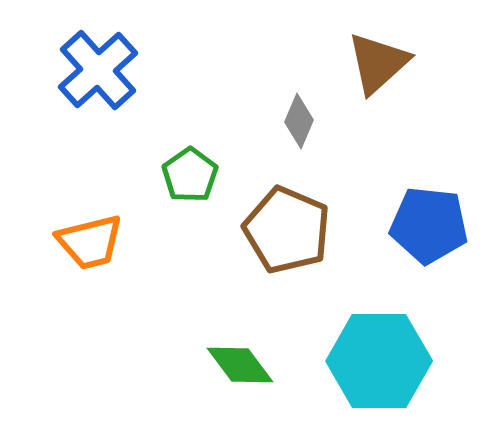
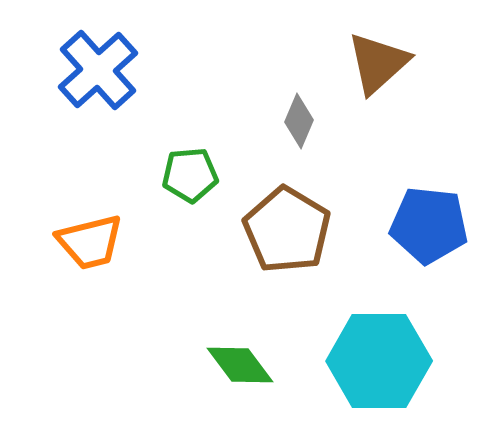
green pentagon: rotated 30 degrees clockwise
brown pentagon: rotated 8 degrees clockwise
